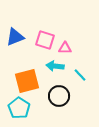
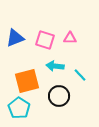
blue triangle: moved 1 px down
pink triangle: moved 5 px right, 10 px up
